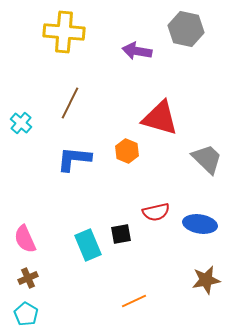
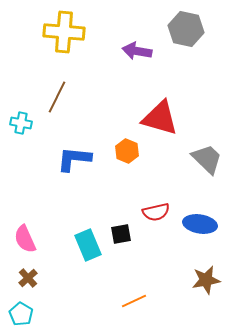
brown line: moved 13 px left, 6 px up
cyan cross: rotated 30 degrees counterclockwise
brown cross: rotated 18 degrees counterclockwise
cyan pentagon: moved 5 px left
